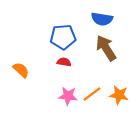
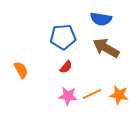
blue semicircle: moved 1 px left
brown arrow: rotated 28 degrees counterclockwise
red semicircle: moved 2 px right, 5 px down; rotated 120 degrees clockwise
orange semicircle: rotated 18 degrees clockwise
orange line: rotated 12 degrees clockwise
